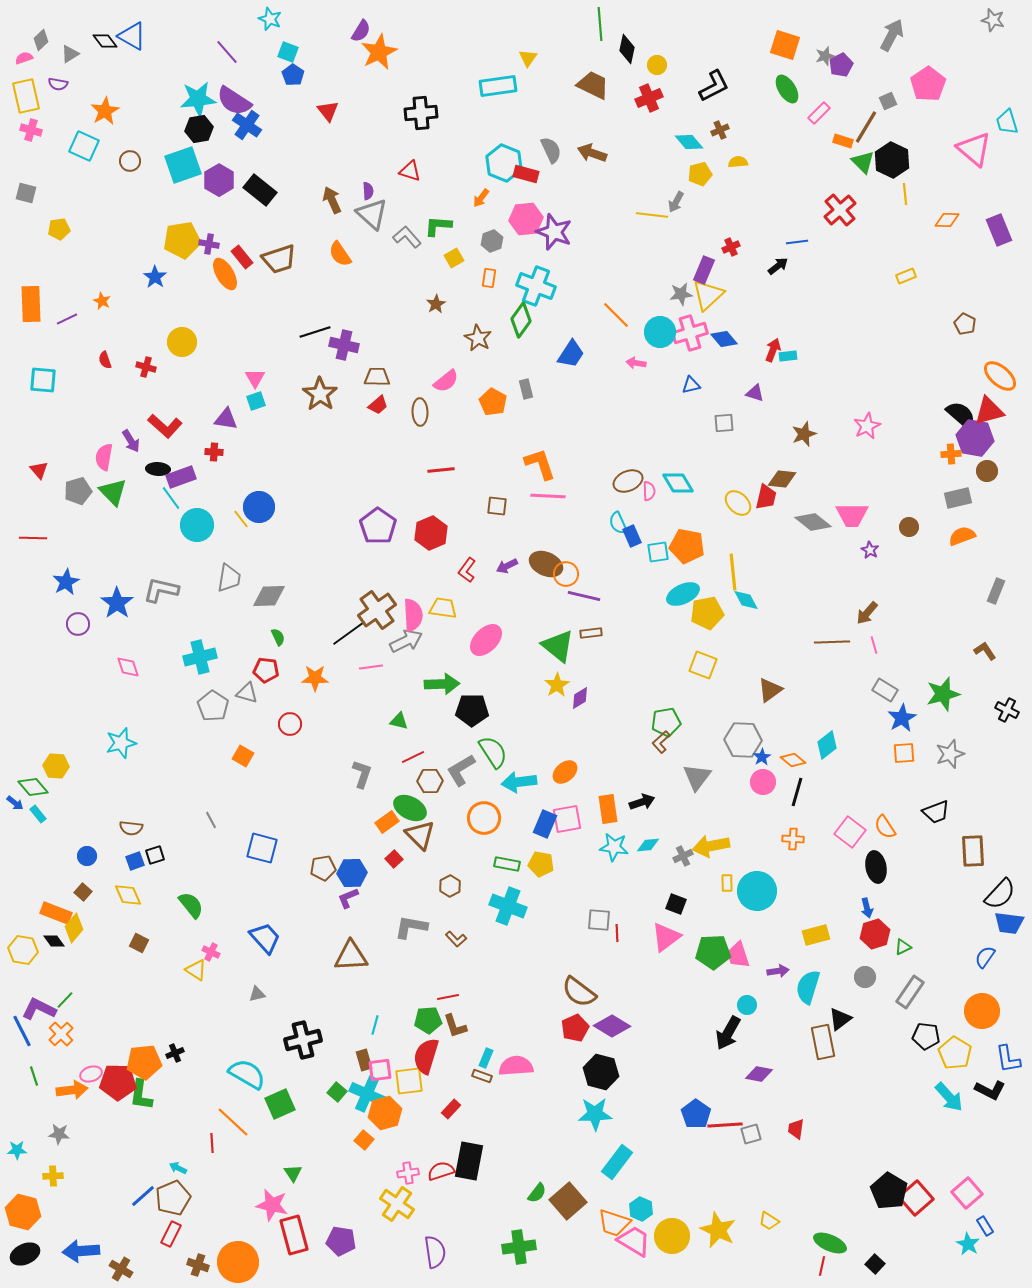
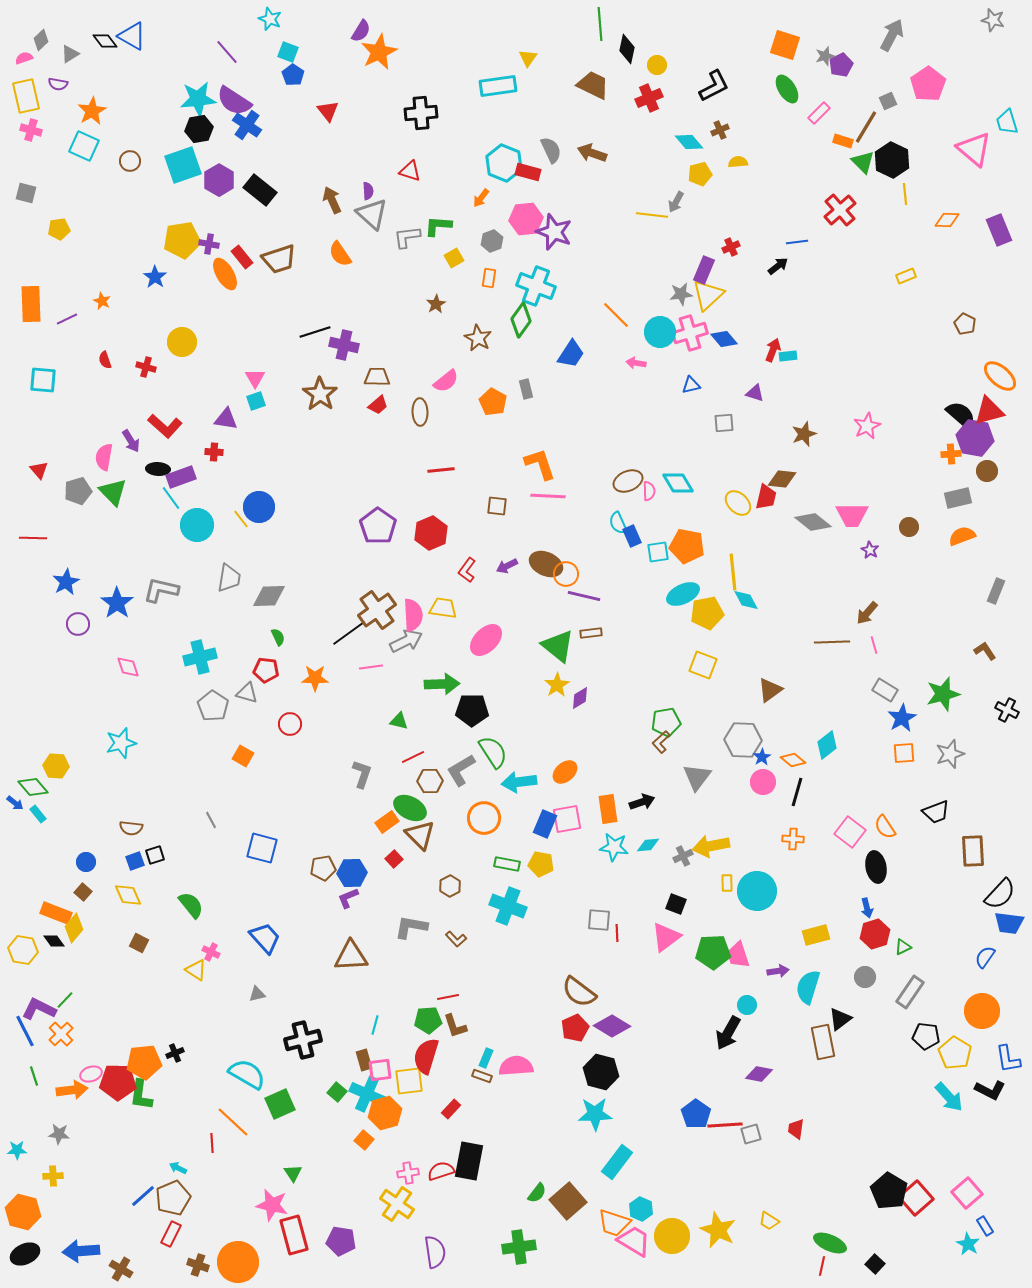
orange star at (105, 111): moved 13 px left
red rectangle at (526, 174): moved 2 px right, 2 px up
gray L-shape at (407, 237): rotated 56 degrees counterclockwise
blue circle at (87, 856): moved 1 px left, 6 px down
blue line at (22, 1031): moved 3 px right
